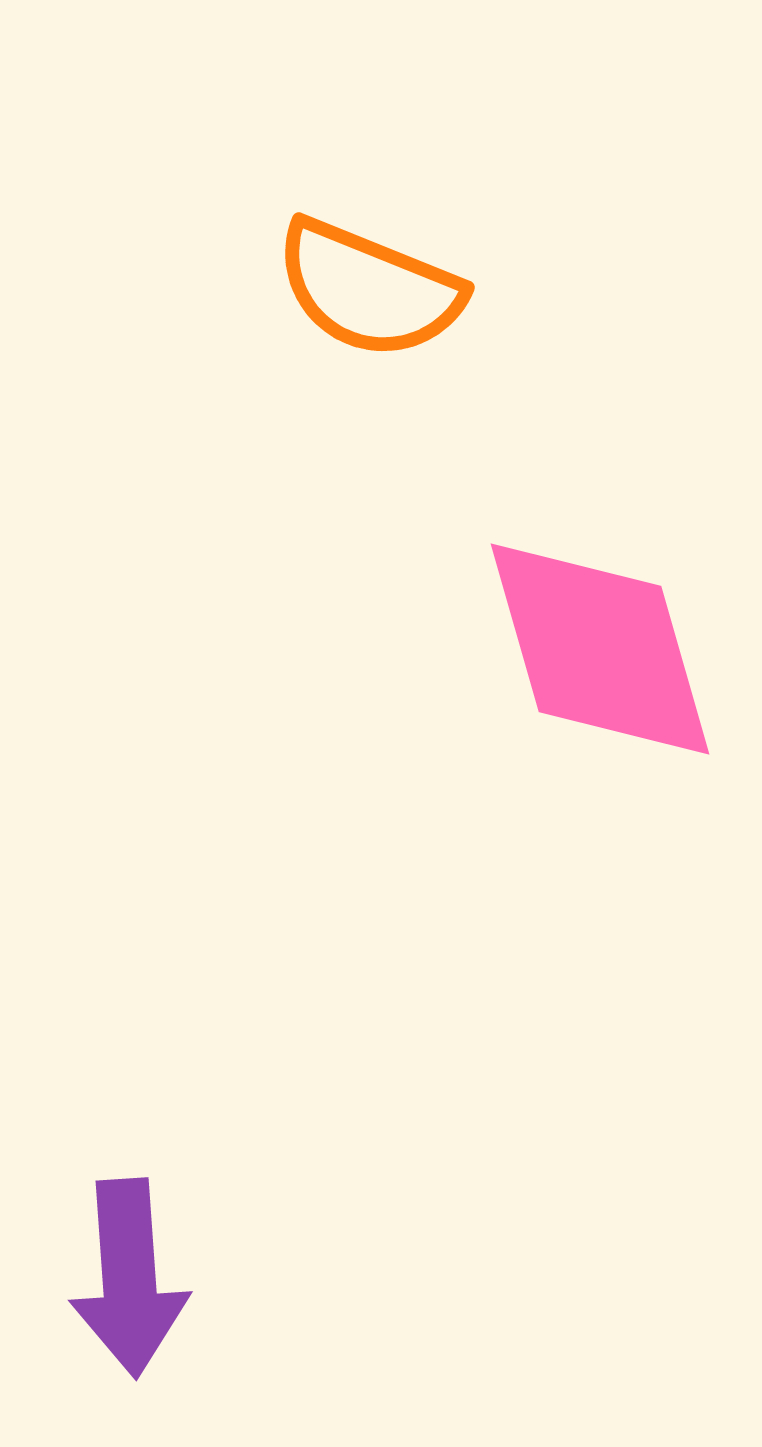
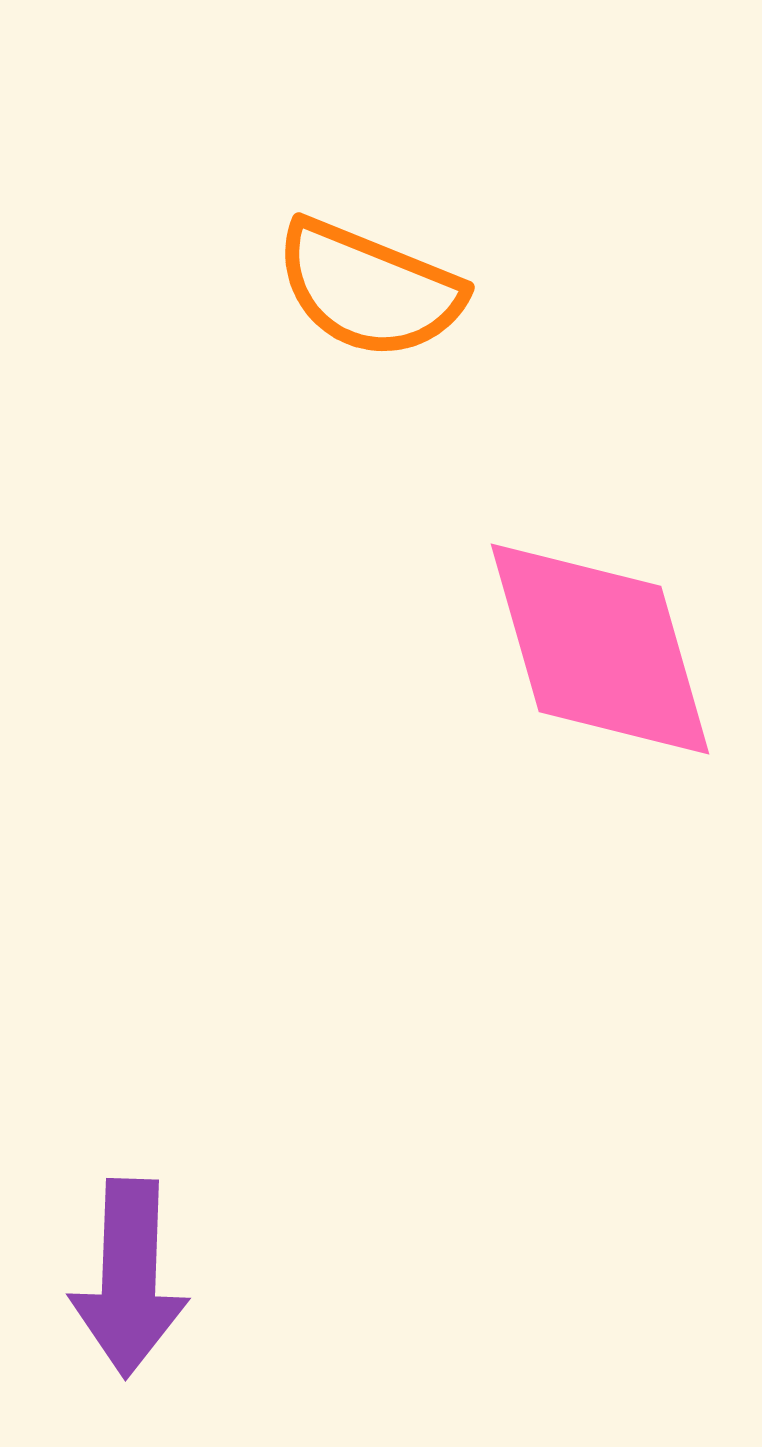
purple arrow: rotated 6 degrees clockwise
